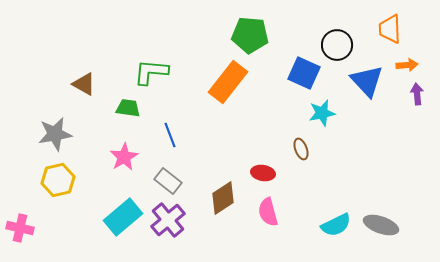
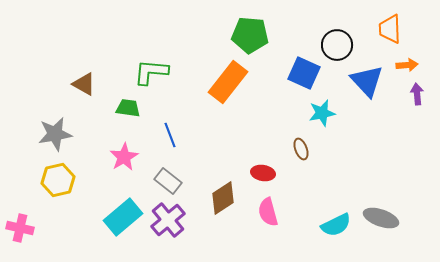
gray ellipse: moved 7 px up
